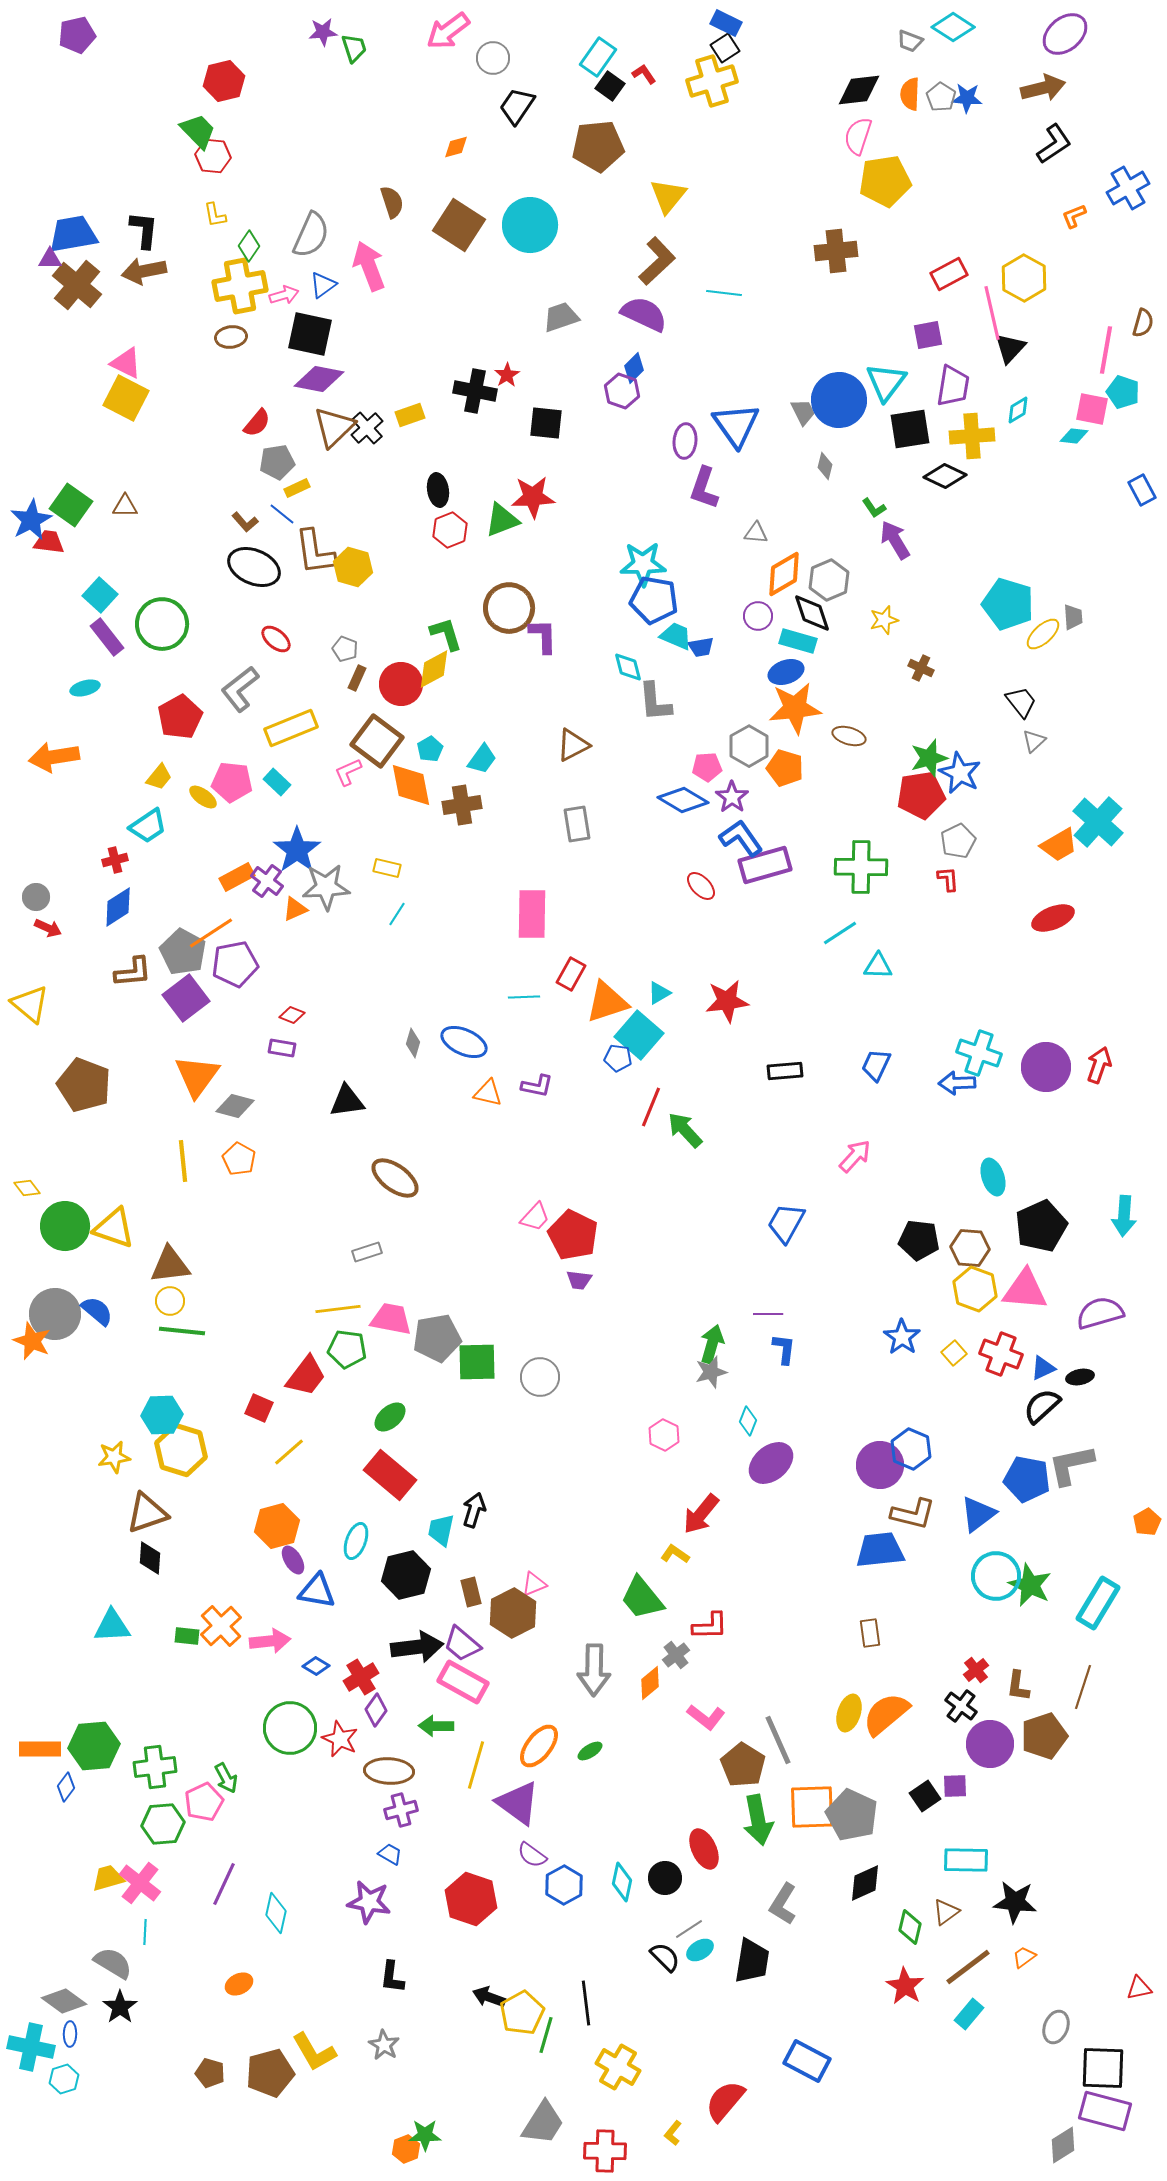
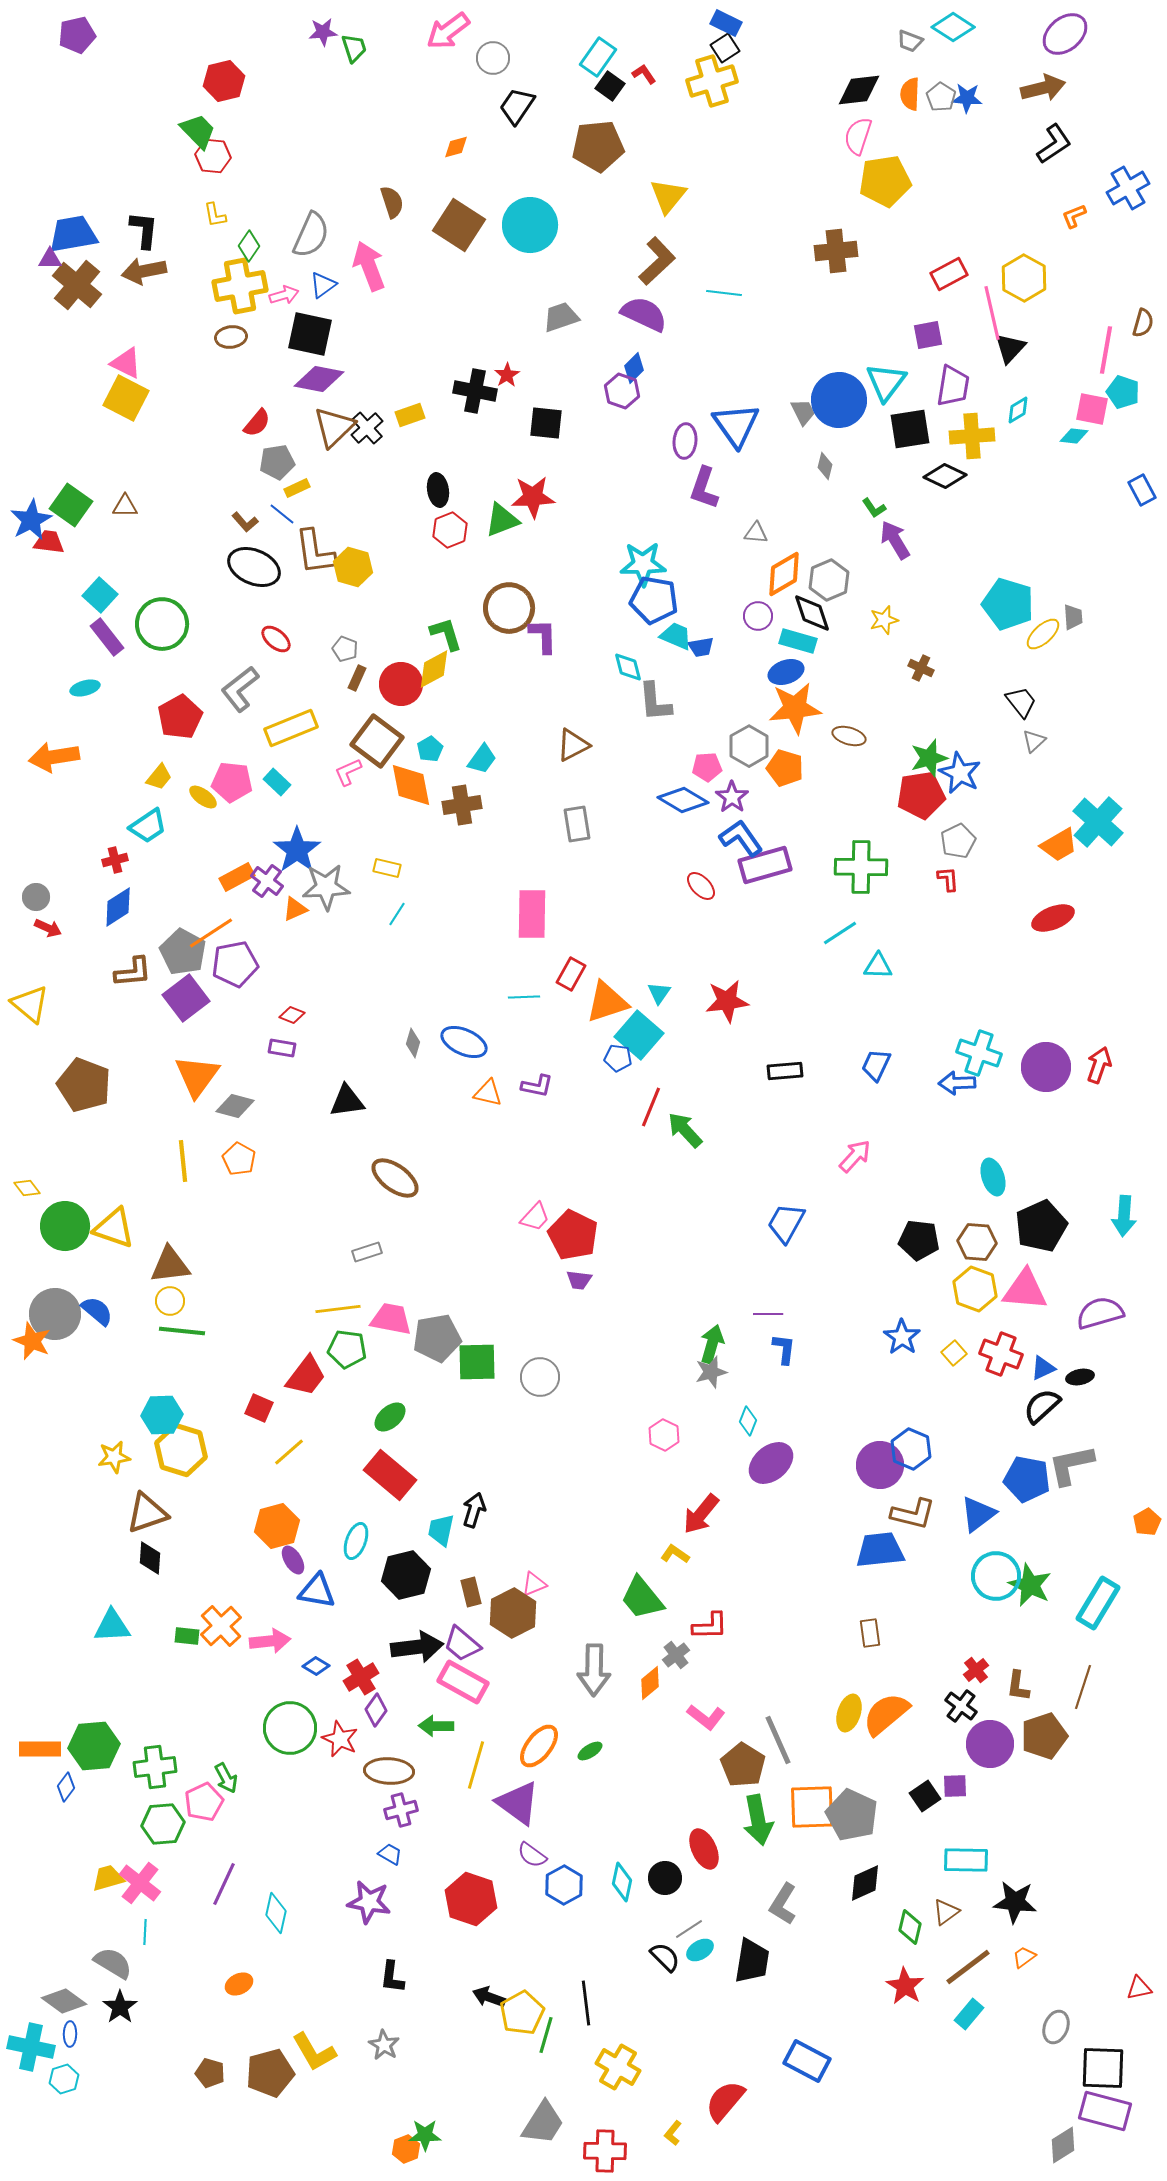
cyan triangle at (659, 993): rotated 25 degrees counterclockwise
brown hexagon at (970, 1248): moved 7 px right, 6 px up
